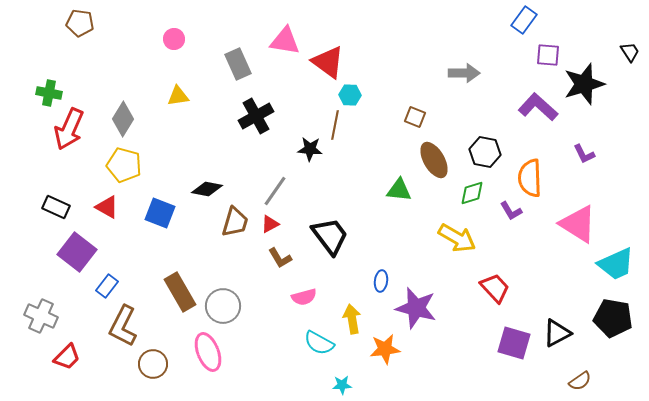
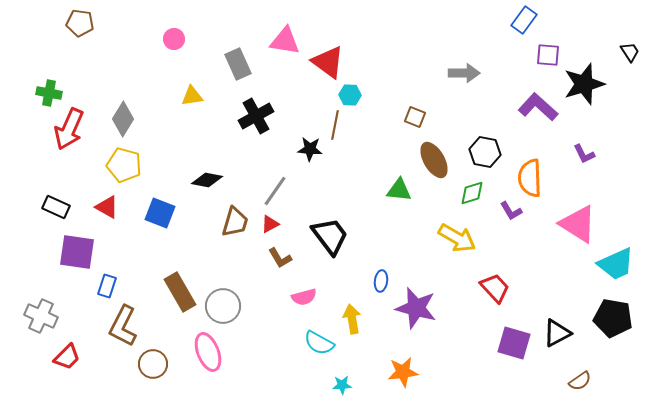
yellow triangle at (178, 96): moved 14 px right
black diamond at (207, 189): moved 9 px up
purple square at (77, 252): rotated 30 degrees counterclockwise
blue rectangle at (107, 286): rotated 20 degrees counterclockwise
orange star at (385, 349): moved 18 px right, 23 px down
